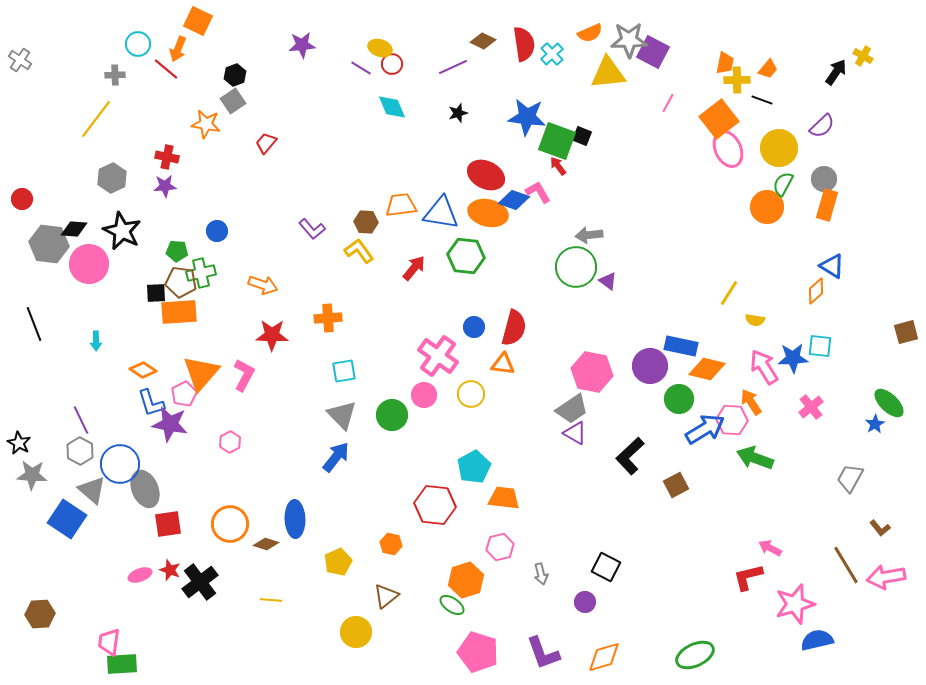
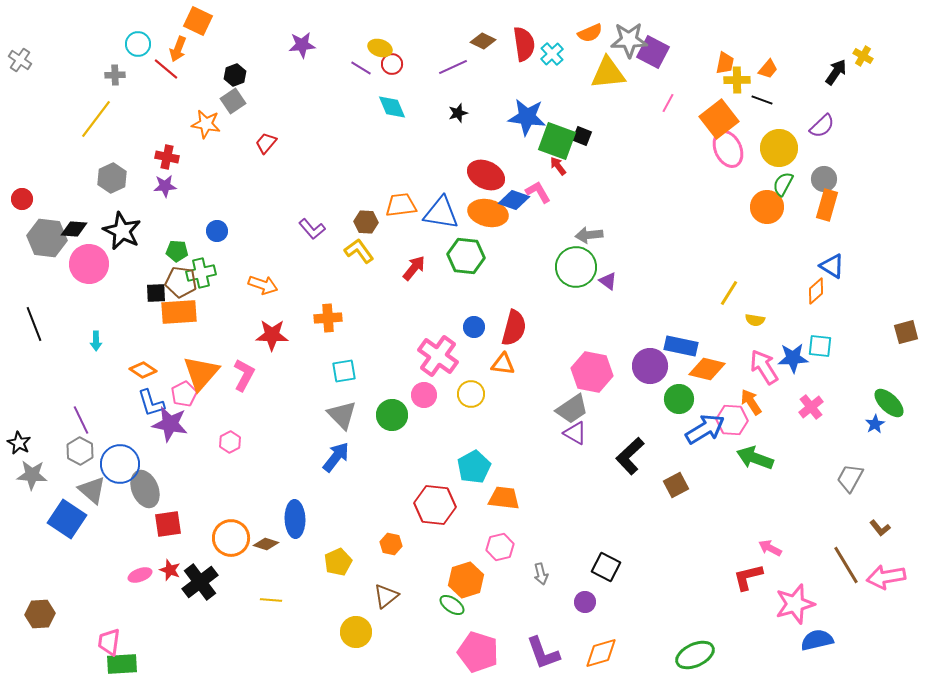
gray hexagon at (49, 244): moved 2 px left, 6 px up
orange circle at (230, 524): moved 1 px right, 14 px down
orange diamond at (604, 657): moved 3 px left, 4 px up
